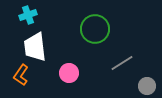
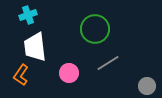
gray line: moved 14 px left
